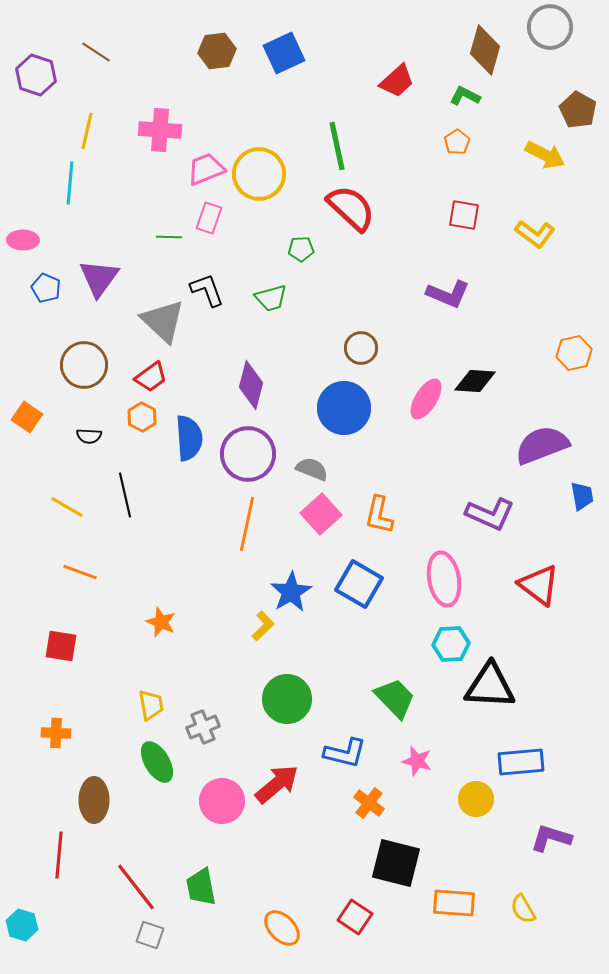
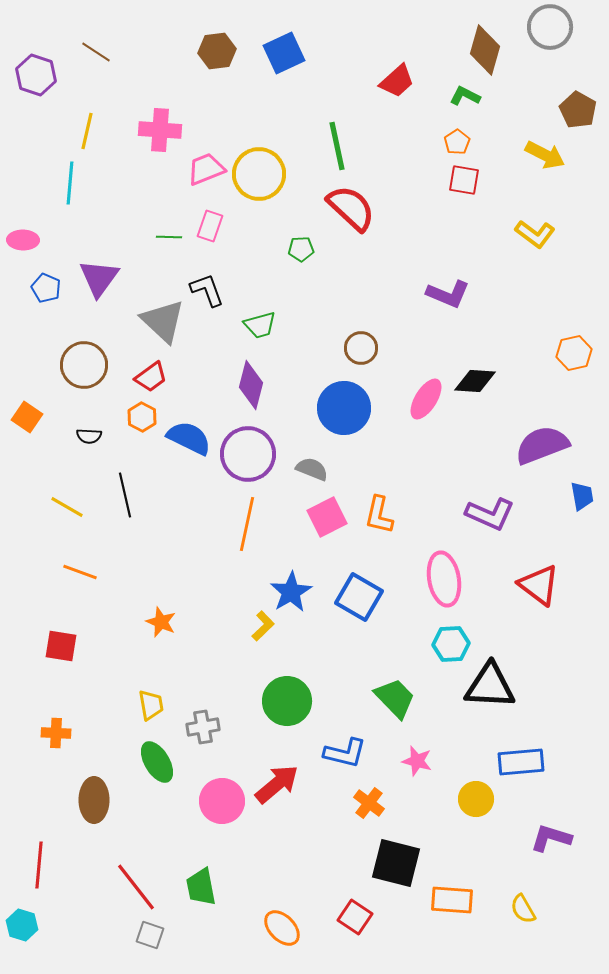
red square at (464, 215): moved 35 px up
pink rectangle at (209, 218): moved 1 px right, 8 px down
green trapezoid at (271, 298): moved 11 px left, 27 px down
blue semicircle at (189, 438): rotated 60 degrees counterclockwise
pink square at (321, 514): moved 6 px right, 3 px down; rotated 15 degrees clockwise
blue square at (359, 584): moved 13 px down
green circle at (287, 699): moved 2 px down
gray cross at (203, 727): rotated 12 degrees clockwise
red line at (59, 855): moved 20 px left, 10 px down
orange rectangle at (454, 903): moved 2 px left, 3 px up
